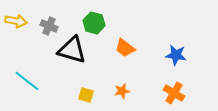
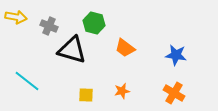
yellow arrow: moved 4 px up
yellow square: rotated 14 degrees counterclockwise
